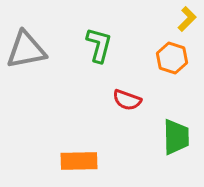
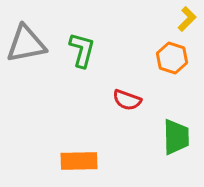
green L-shape: moved 17 px left, 5 px down
gray triangle: moved 6 px up
